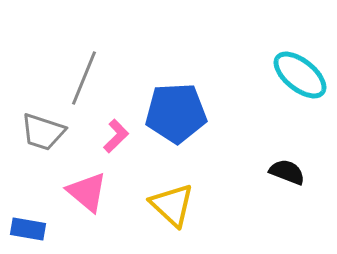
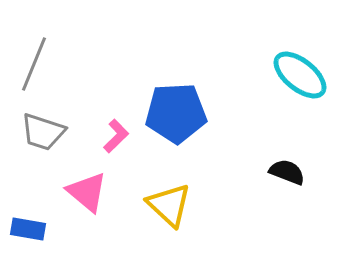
gray line: moved 50 px left, 14 px up
yellow triangle: moved 3 px left
